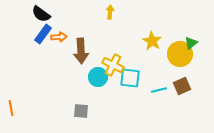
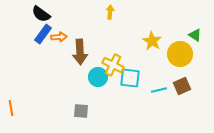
green triangle: moved 4 px right, 8 px up; rotated 48 degrees counterclockwise
brown arrow: moved 1 px left, 1 px down
